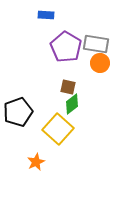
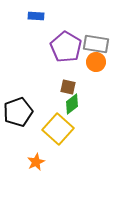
blue rectangle: moved 10 px left, 1 px down
orange circle: moved 4 px left, 1 px up
